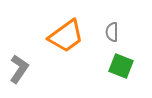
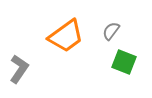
gray semicircle: moved 1 px left, 1 px up; rotated 36 degrees clockwise
green square: moved 3 px right, 4 px up
